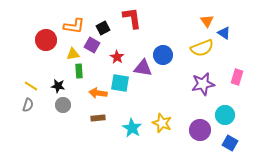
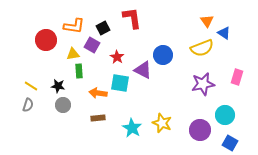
purple triangle: moved 2 px down; rotated 18 degrees clockwise
